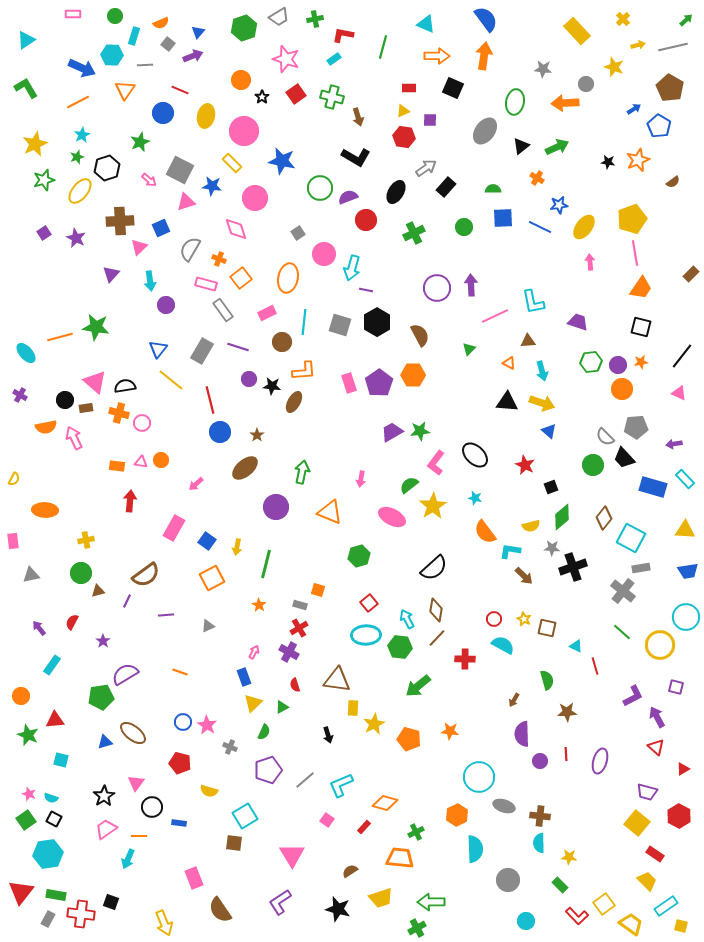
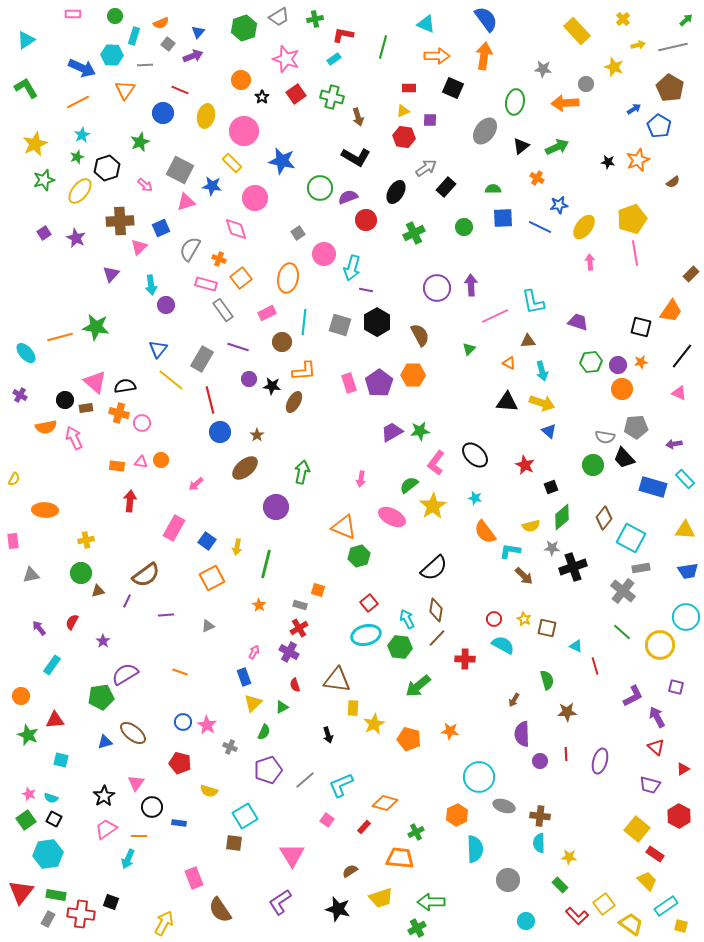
pink arrow at (149, 180): moved 4 px left, 5 px down
cyan arrow at (150, 281): moved 1 px right, 4 px down
orange trapezoid at (641, 288): moved 30 px right, 23 px down
gray rectangle at (202, 351): moved 8 px down
gray semicircle at (605, 437): rotated 36 degrees counterclockwise
orange triangle at (330, 512): moved 14 px right, 15 px down
cyan ellipse at (366, 635): rotated 12 degrees counterclockwise
purple trapezoid at (647, 792): moved 3 px right, 7 px up
yellow square at (637, 823): moved 6 px down
yellow arrow at (164, 923): rotated 130 degrees counterclockwise
